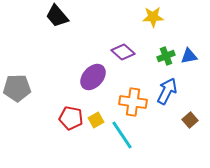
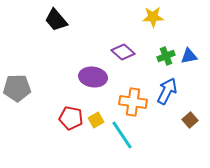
black trapezoid: moved 1 px left, 4 px down
purple ellipse: rotated 56 degrees clockwise
